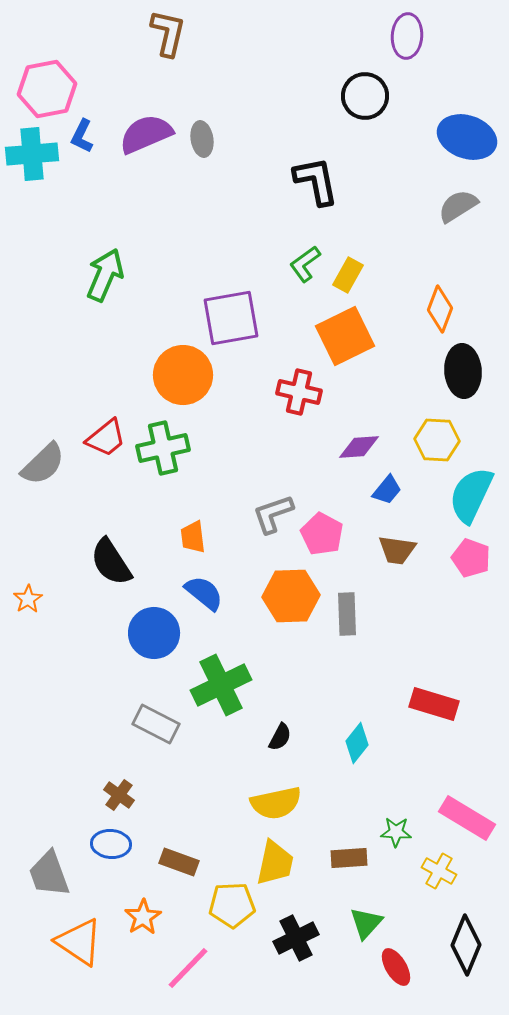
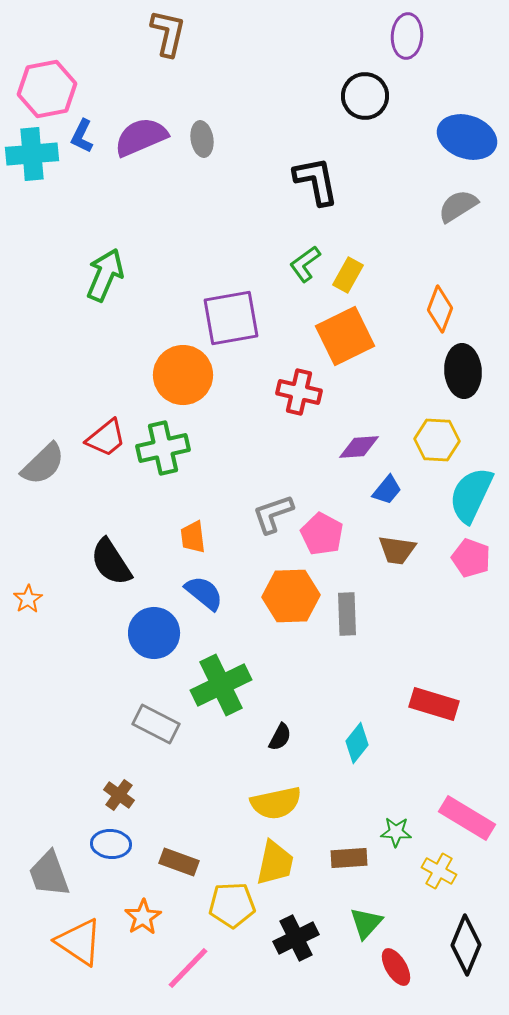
purple semicircle at (146, 134): moved 5 px left, 3 px down
